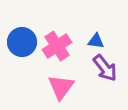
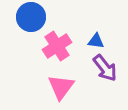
blue circle: moved 9 px right, 25 px up
